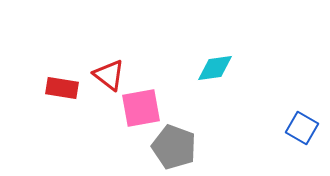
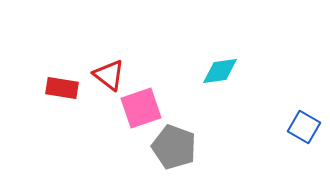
cyan diamond: moved 5 px right, 3 px down
pink square: rotated 9 degrees counterclockwise
blue square: moved 2 px right, 1 px up
